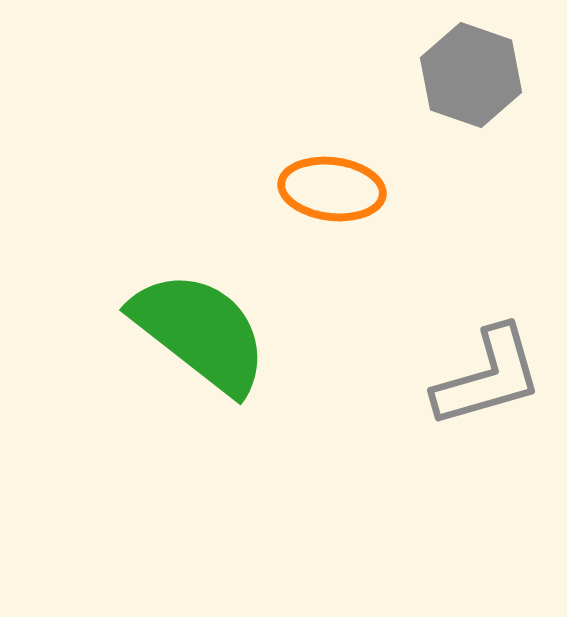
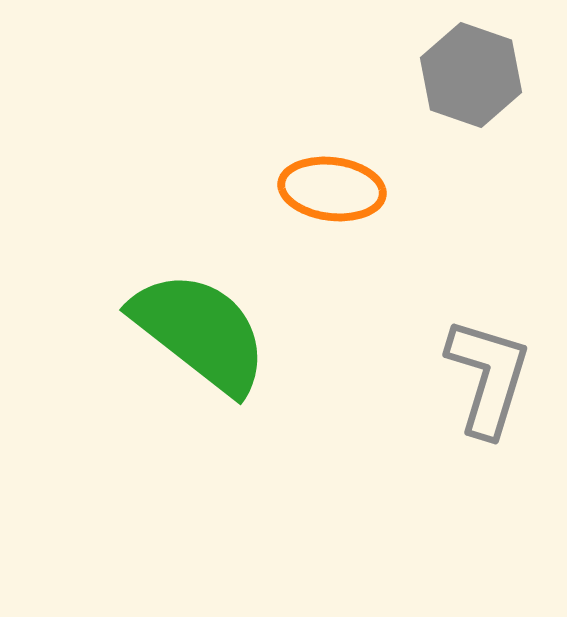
gray L-shape: rotated 57 degrees counterclockwise
